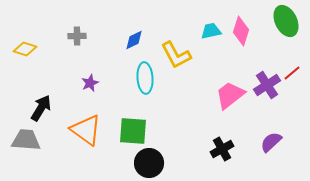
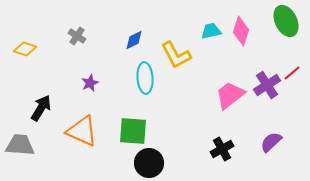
gray cross: rotated 36 degrees clockwise
orange triangle: moved 4 px left, 1 px down; rotated 12 degrees counterclockwise
gray trapezoid: moved 6 px left, 5 px down
